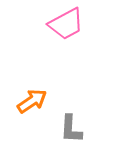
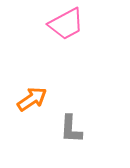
orange arrow: moved 2 px up
